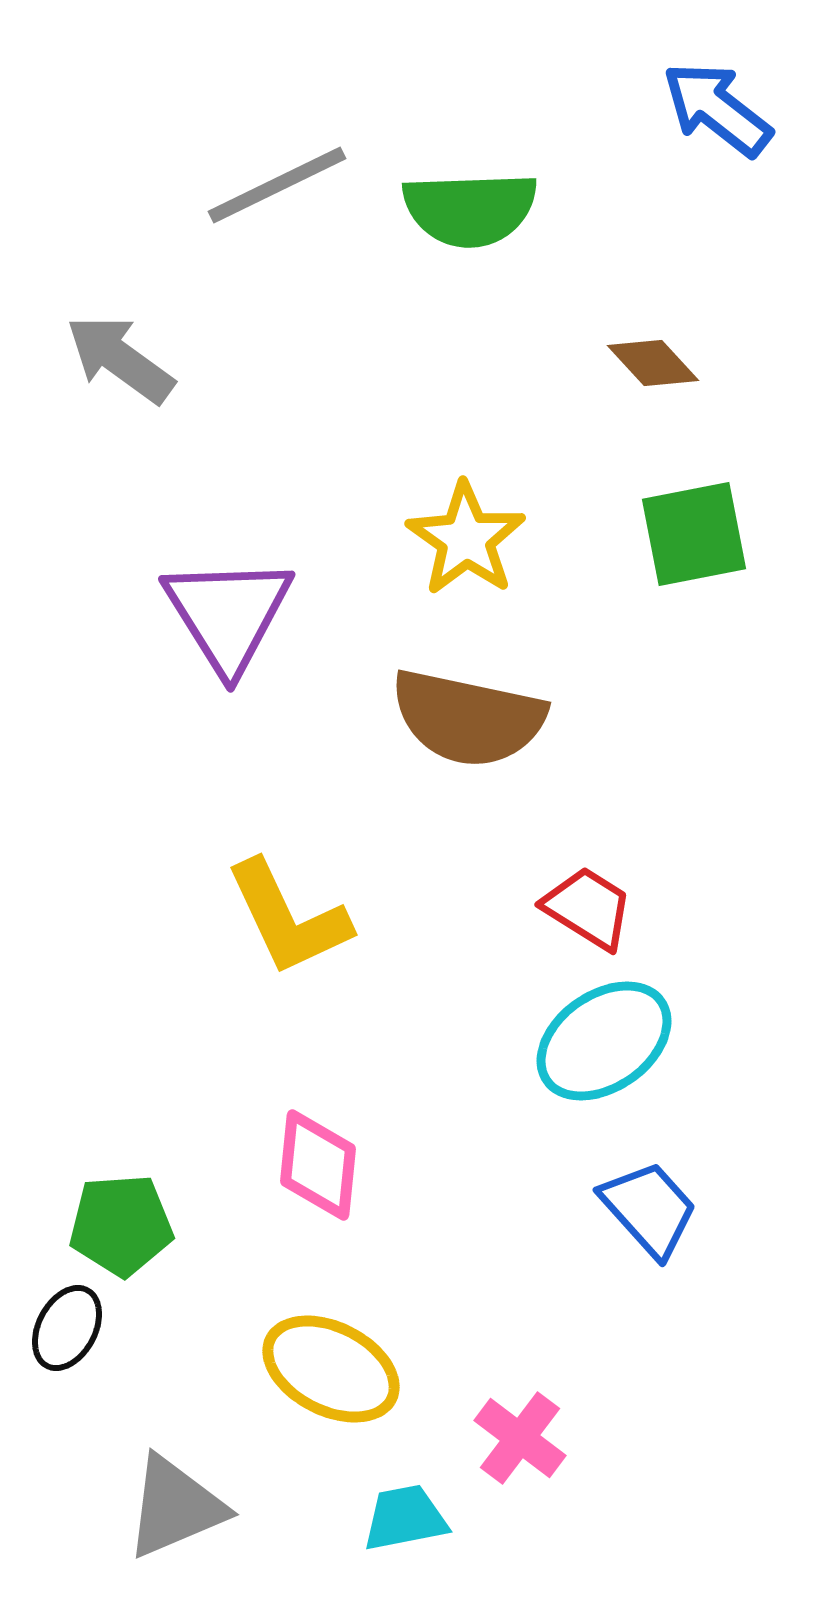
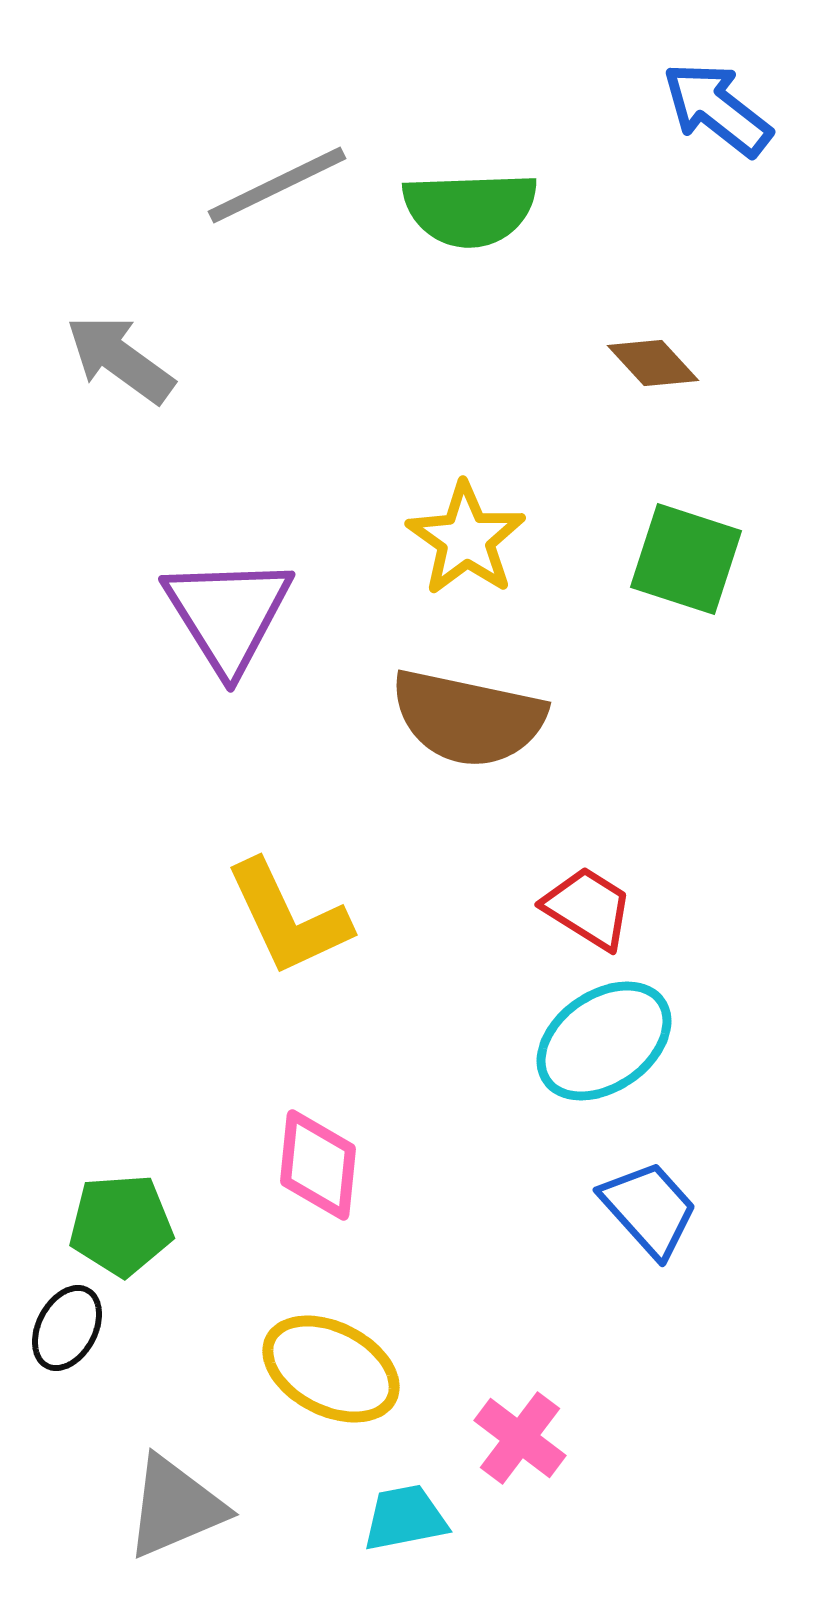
green square: moved 8 px left, 25 px down; rotated 29 degrees clockwise
